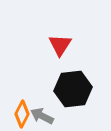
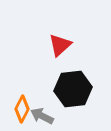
red triangle: rotated 15 degrees clockwise
orange diamond: moved 5 px up
